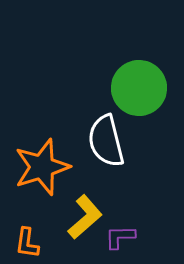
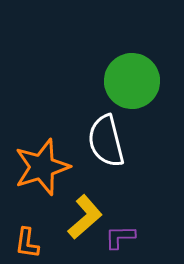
green circle: moved 7 px left, 7 px up
